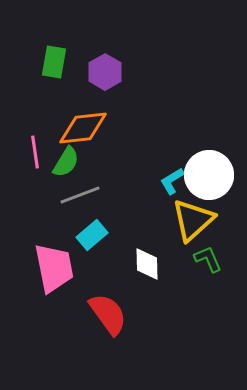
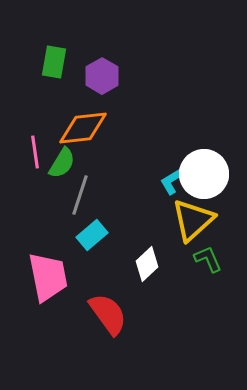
purple hexagon: moved 3 px left, 4 px down
green semicircle: moved 4 px left, 1 px down
white circle: moved 5 px left, 1 px up
gray line: rotated 51 degrees counterclockwise
white diamond: rotated 48 degrees clockwise
pink trapezoid: moved 6 px left, 9 px down
